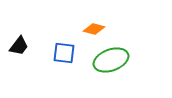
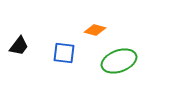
orange diamond: moved 1 px right, 1 px down
green ellipse: moved 8 px right, 1 px down
